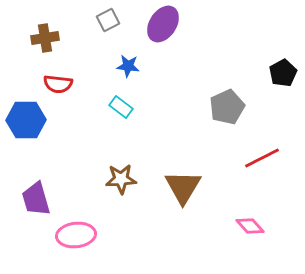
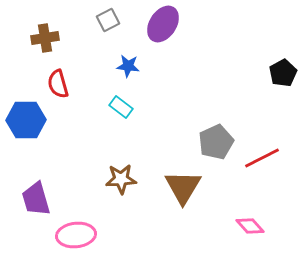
red semicircle: rotated 68 degrees clockwise
gray pentagon: moved 11 px left, 35 px down
